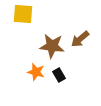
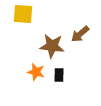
brown arrow: moved 5 px up
black rectangle: rotated 32 degrees clockwise
